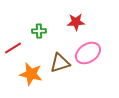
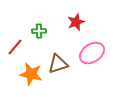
red star: rotated 18 degrees counterclockwise
red line: moved 2 px right, 1 px up; rotated 18 degrees counterclockwise
pink ellipse: moved 4 px right
brown triangle: moved 2 px left, 1 px down
